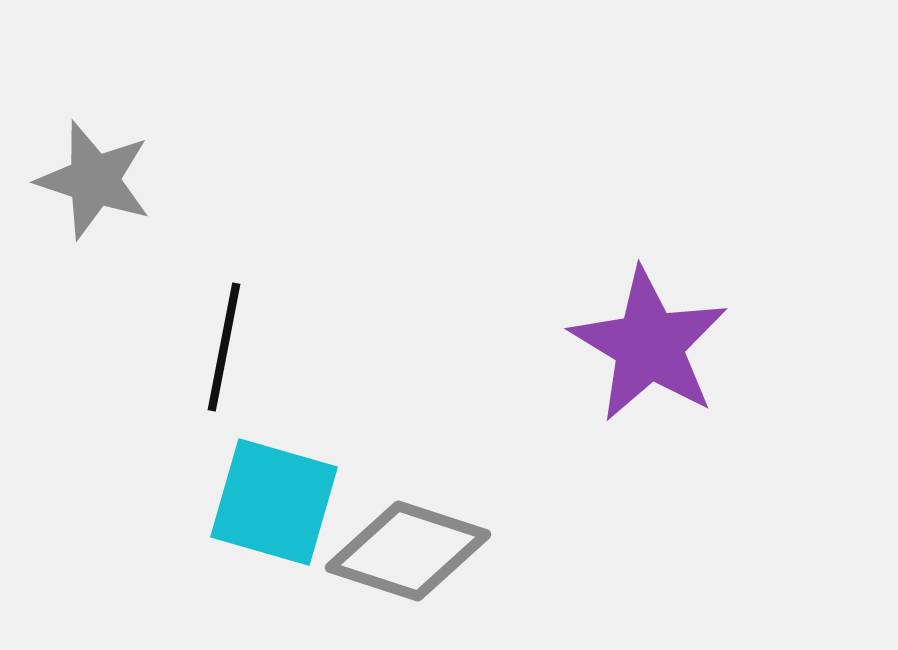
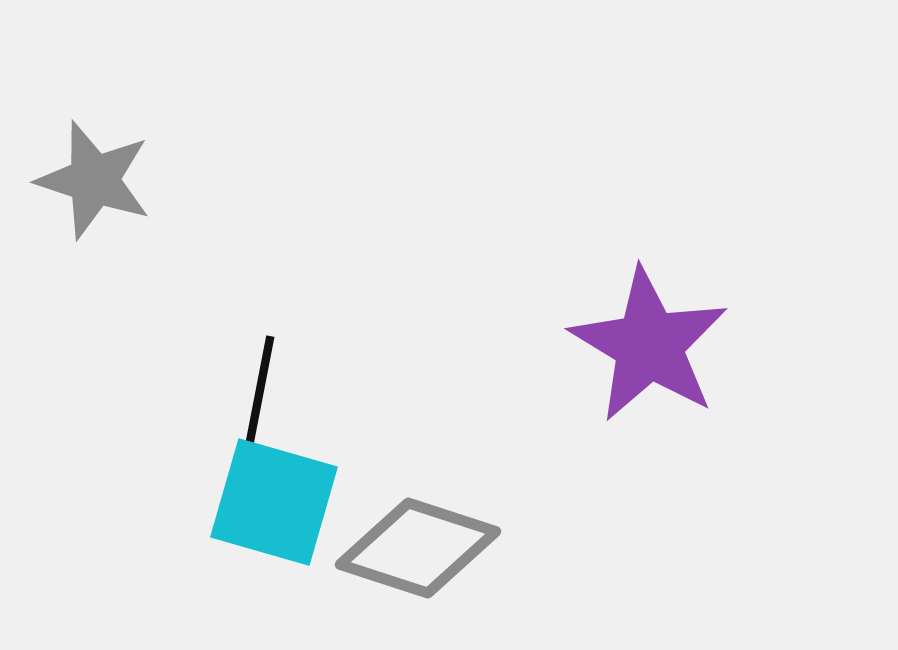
black line: moved 34 px right, 53 px down
gray diamond: moved 10 px right, 3 px up
